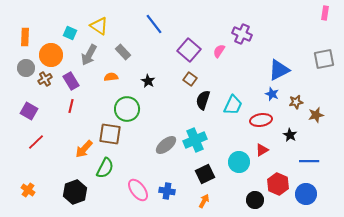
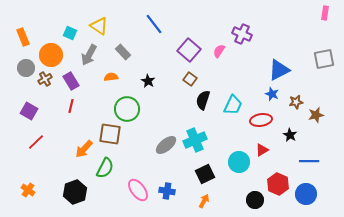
orange rectangle at (25, 37): moved 2 px left; rotated 24 degrees counterclockwise
